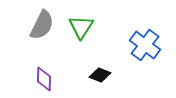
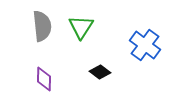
gray semicircle: moved 1 px down; rotated 32 degrees counterclockwise
black diamond: moved 3 px up; rotated 15 degrees clockwise
